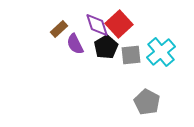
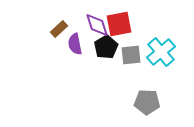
red square: rotated 32 degrees clockwise
purple semicircle: rotated 15 degrees clockwise
gray pentagon: rotated 25 degrees counterclockwise
